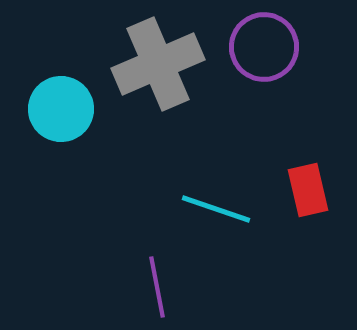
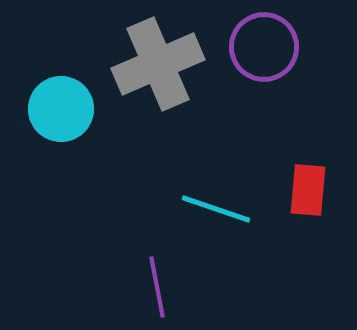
red rectangle: rotated 18 degrees clockwise
